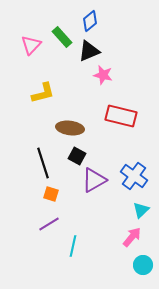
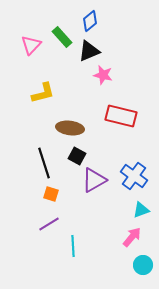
black line: moved 1 px right
cyan triangle: rotated 24 degrees clockwise
cyan line: rotated 15 degrees counterclockwise
